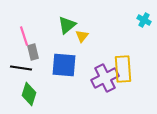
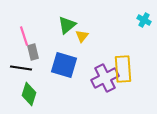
blue square: rotated 12 degrees clockwise
